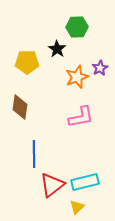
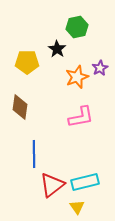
green hexagon: rotated 10 degrees counterclockwise
yellow triangle: rotated 21 degrees counterclockwise
